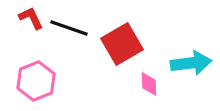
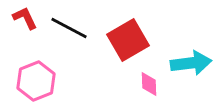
red L-shape: moved 6 px left
black line: rotated 9 degrees clockwise
red square: moved 6 px right, 4 px up
